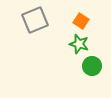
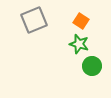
gray square: moved 1 px left
